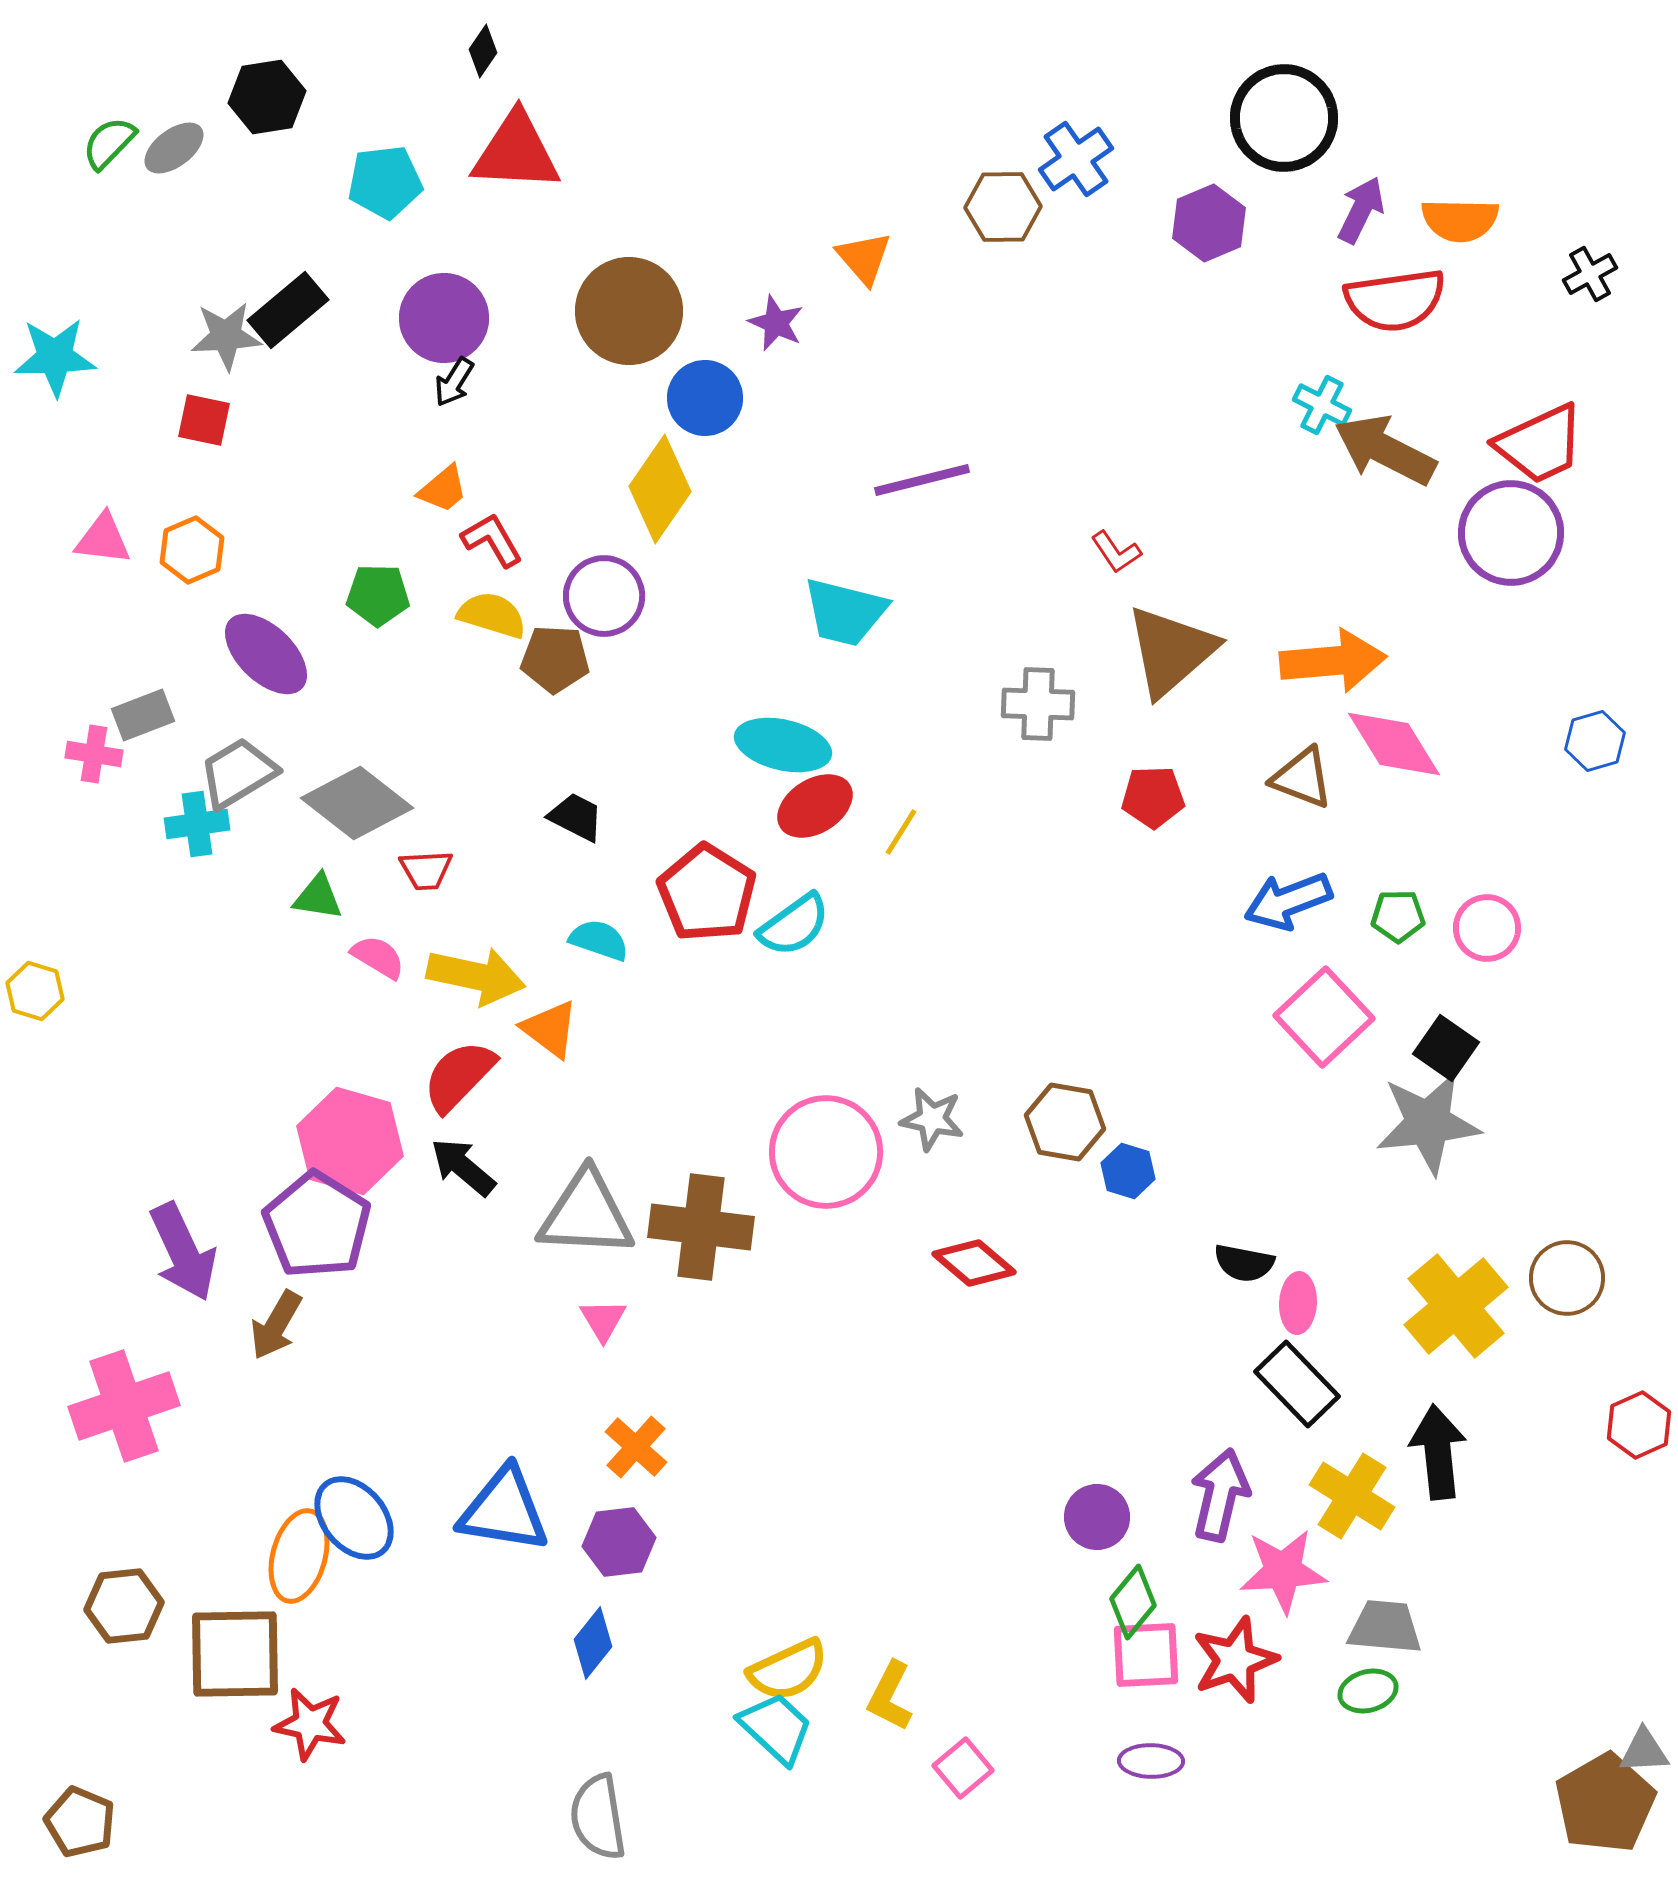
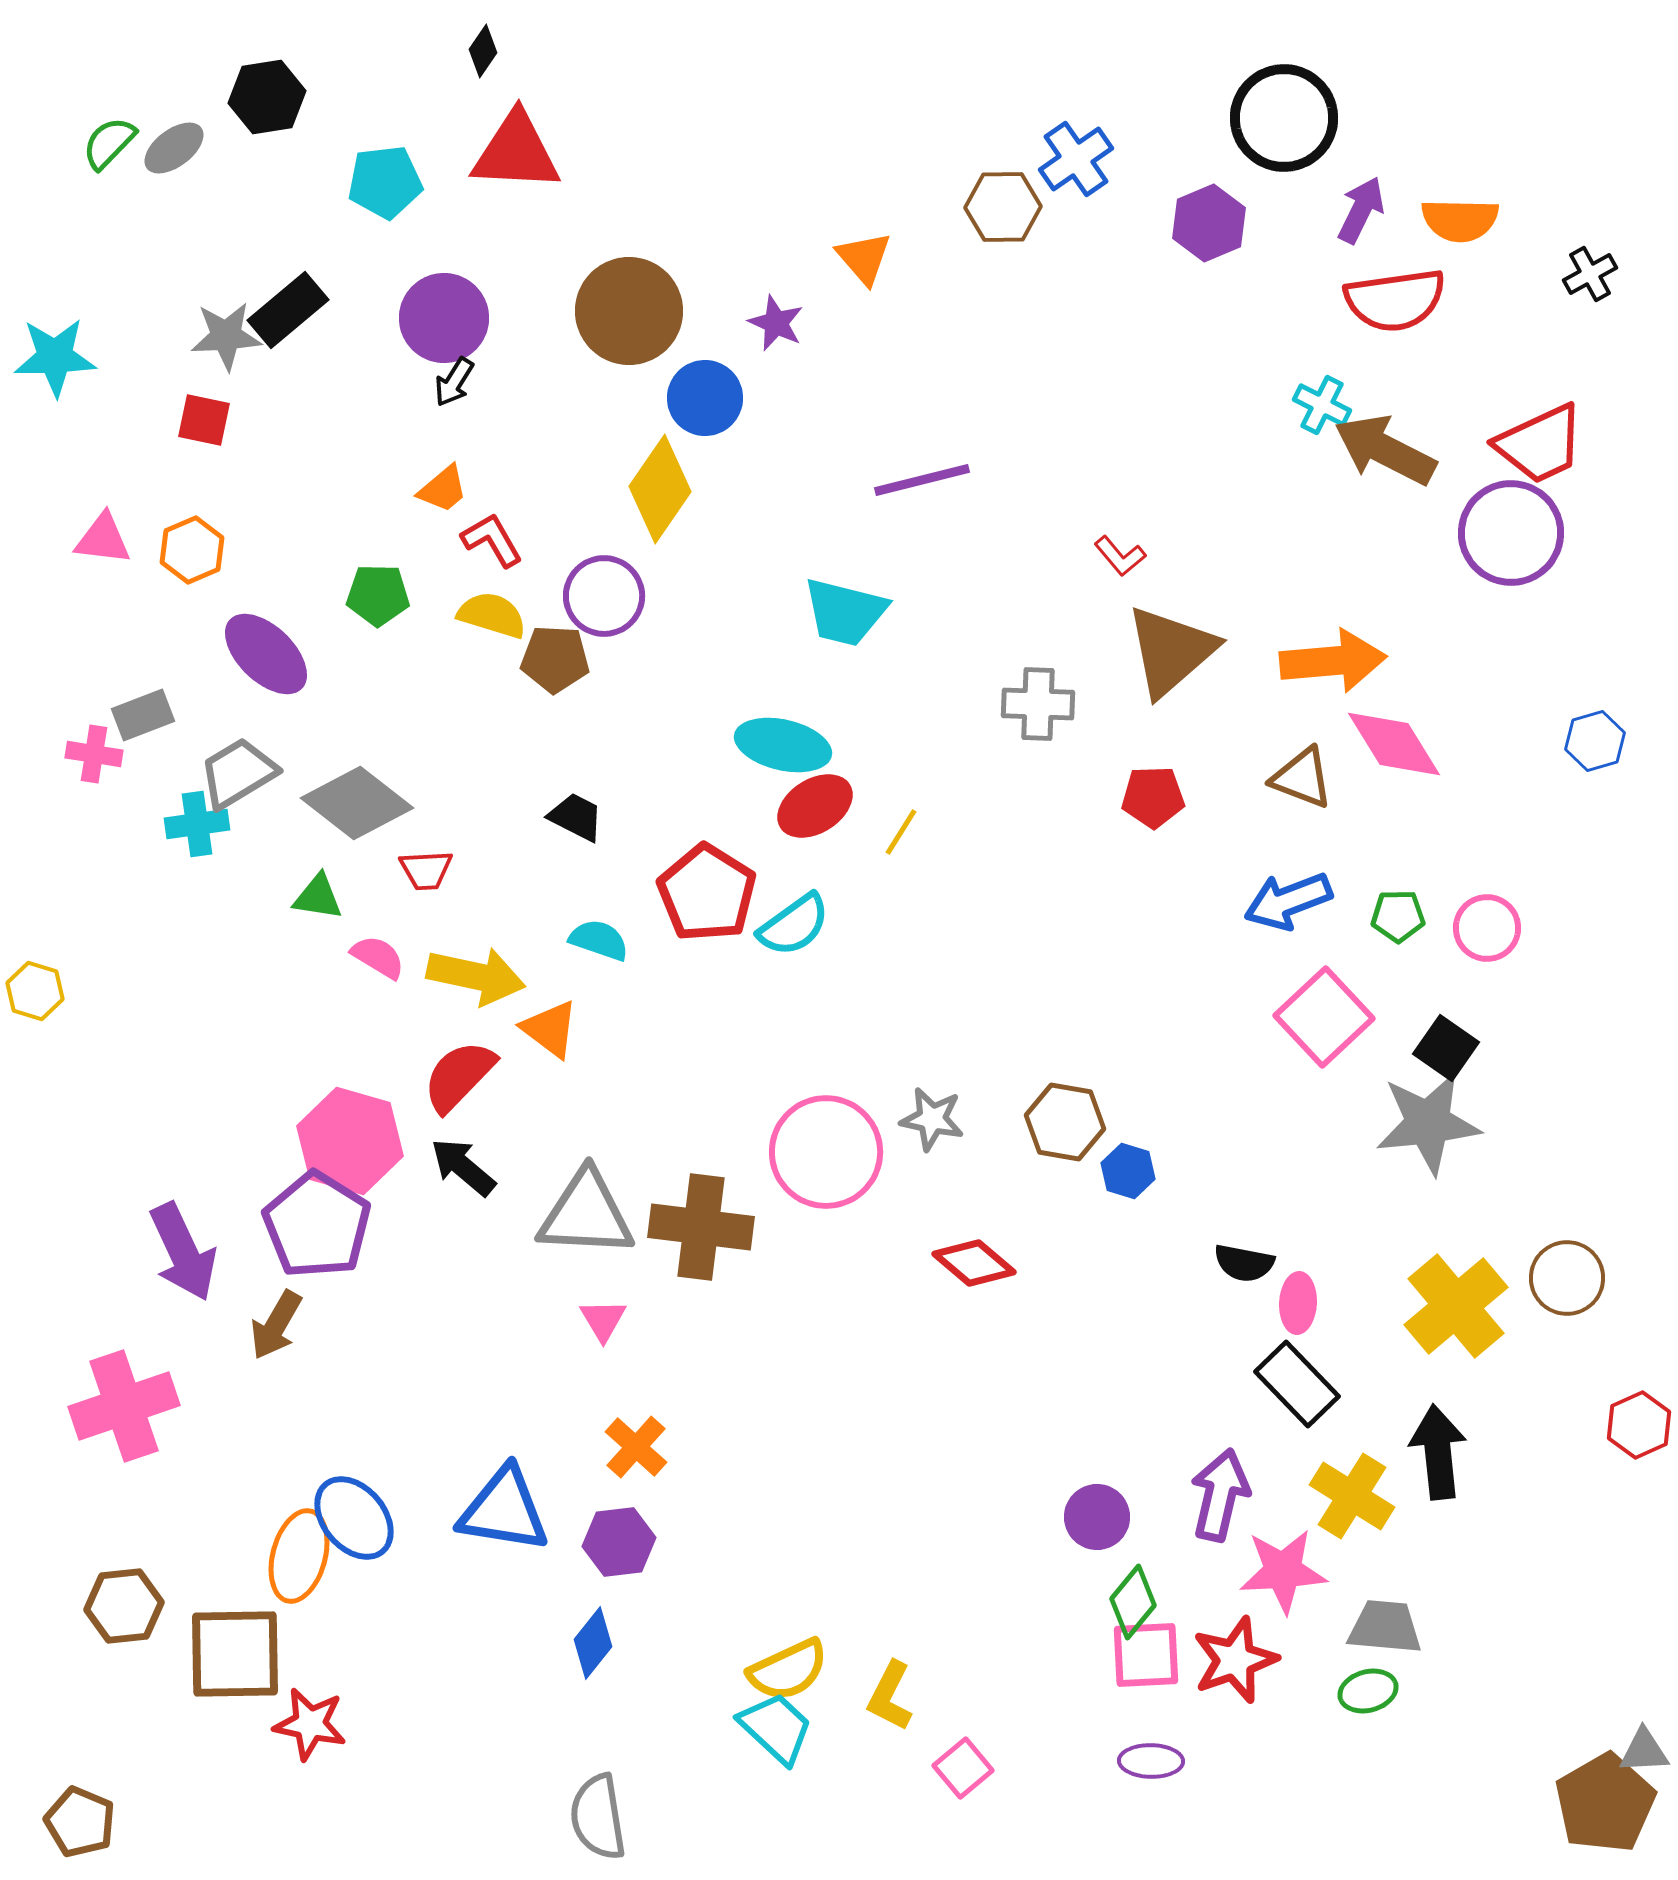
red L-shape at (1116, 552): moved 4 px right, 4 px down; rotated 6 degrees counterclockwise
